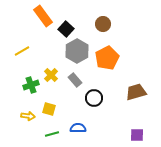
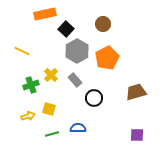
orange rectangle: moved 2 px right, 2 px up; rotated 65 degrees counterclockwise
yellow line: rotated 56 degrees clockwise
yellow arrow: rotated 24 degrees counterclockwise
